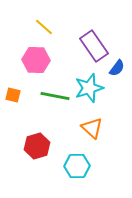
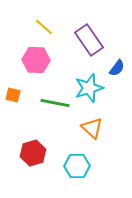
purple rectangle: moved 5 px left, 6 px up
green line: moved 7 px down
red hexagon: moved 4 px left, 7 px down
